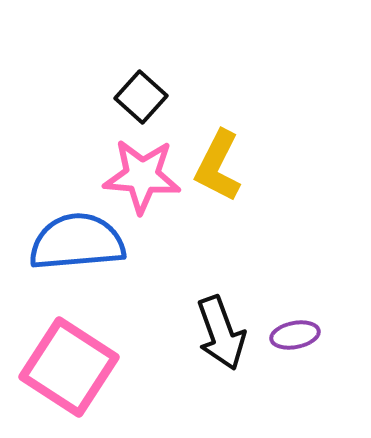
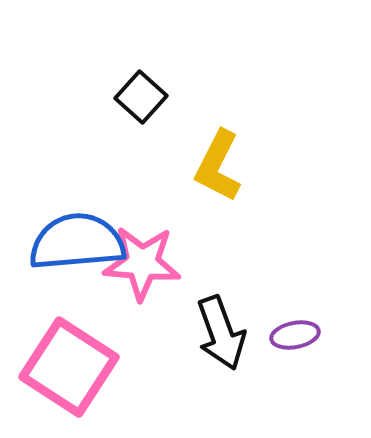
pink star: moved 87 px down
